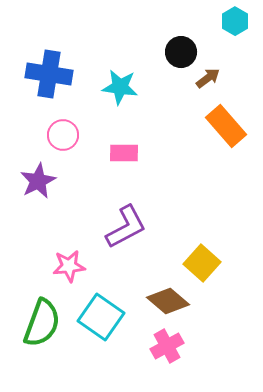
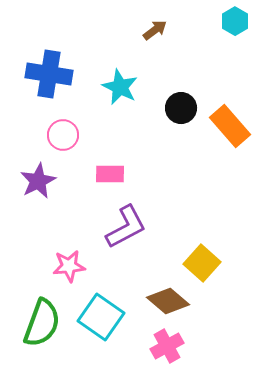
black circle: moved 56 px down
brown arrow: moved 53 px left, 48 px up
cyan star: rotated 18 degrees clockwise
orange rectangle: moved 4 px right
pink rectangle: moved 14 px left, 21 px down
